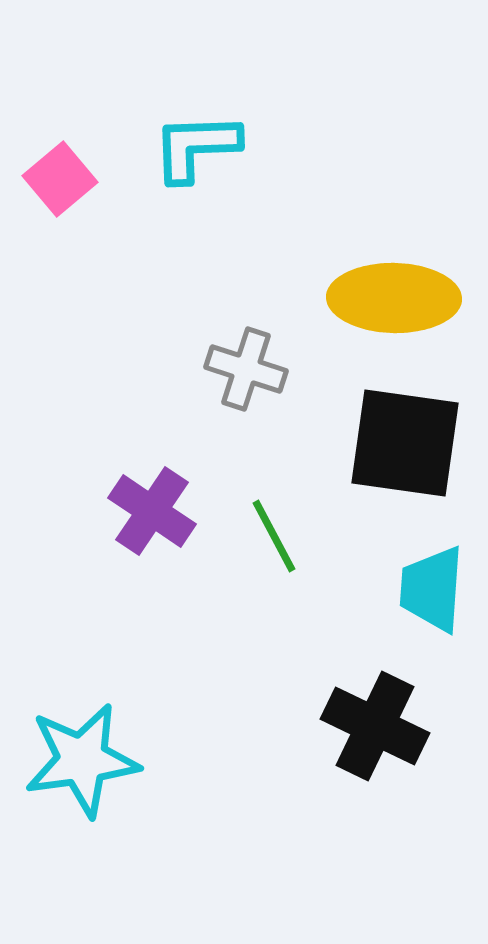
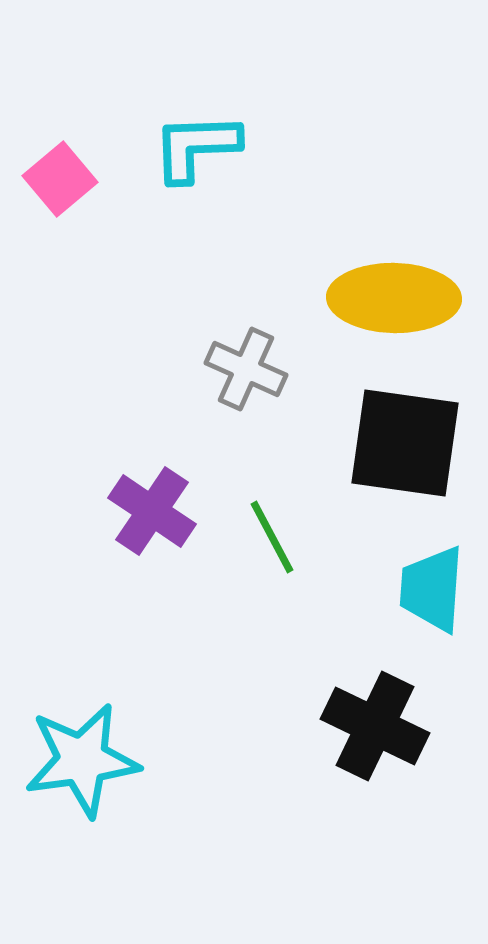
gray cross: rotated 6 degrees clockwise
green line: moved 2 px left, 1 px down
